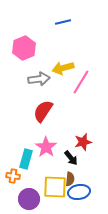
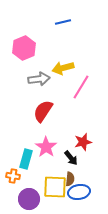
pink line: moved 5 px down
